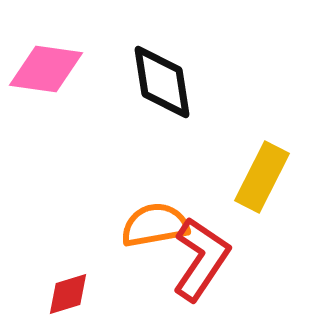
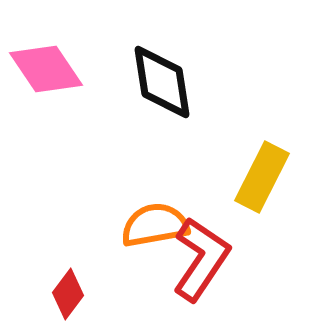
pink diamond: rotated 48 degrees clockwise
red diamond: rotated 36 degrees counterclockwise
